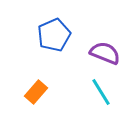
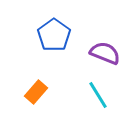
blue pentagon: rotated 12 degrees counterclockwise
cyan line: moved 3 px left, 3 px down
